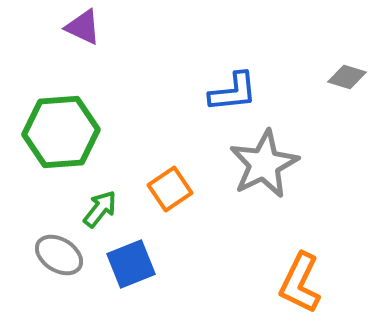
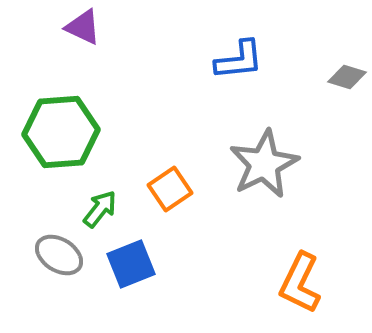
blue L-shape: moved 6 px right, 32 px up
